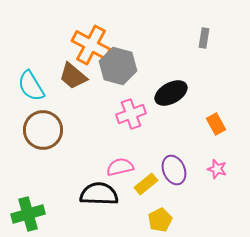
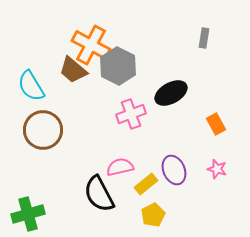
gray hexagon: rotated 12 degrees clockwise
brown trapezoid: moved 6 px up
black semicircle: rotated 120 degrees counterclockwise
yellow pentagon: moved 7 px left, 5 px up
